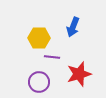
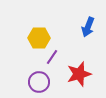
blue arrow: moved 15 px right
purple line: rotated 63 degrees counterclockwise
